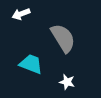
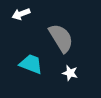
gray semicircle: moved 2 px left
white star: moved 3 px right, 9 px up
